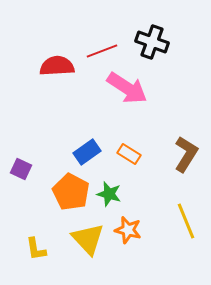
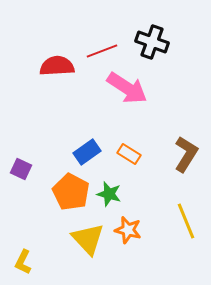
yellow L-shape: moved 13 px left, 13 px down; rotated 35 degrees clockwise
